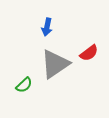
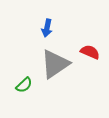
blue arrow: moved 1 px down
red semicircle: moved 1 px right, 1 px up; rotated 120 degrees counterclockwise
